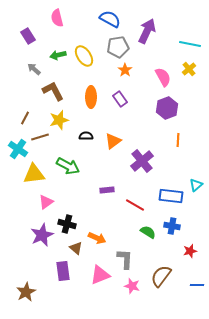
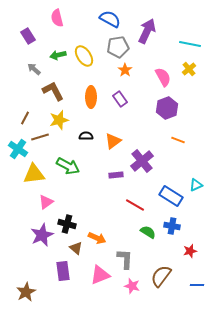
orange line at (178, 140): rotated 72 degrees counterclockwise
cyan triangle at (196, 185): rotated 16 degrees clockwise
purple rectangle at (107, 190): moved 9 px right, 15 px up
blue rectangle at (171, 196): rotated 25 degrees clockwise
